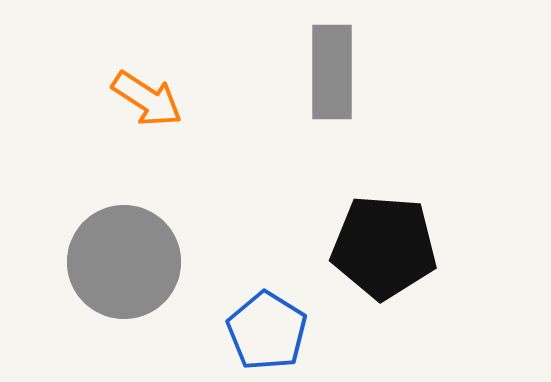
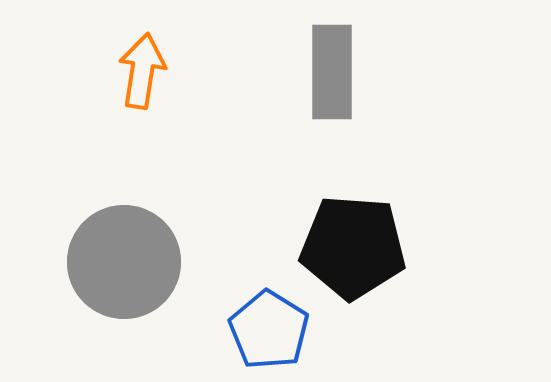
orange arrow: moved 5 px left, 28 px up; rotated 114 degrees counterclockwise
black pentagon: moved 31 px left
blue pentagon: moved 2 px right, 1 px up
